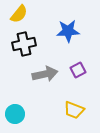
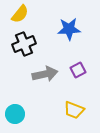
yellow semicircle: moved 1 px right
blue star: moved 1 px right, 2 px up
black cross: rotated 10 degrees counterclockwise
